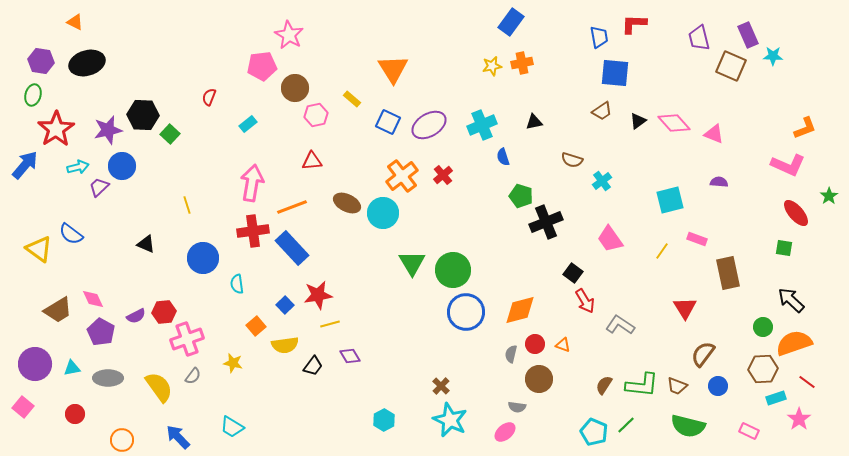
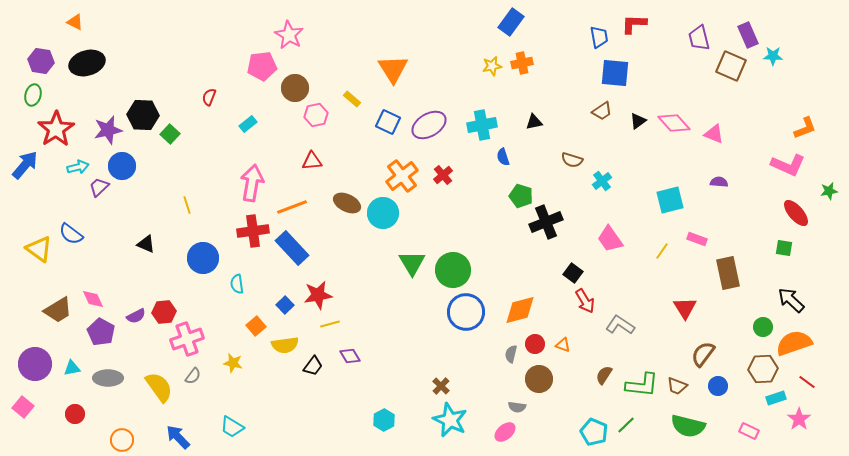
cyan cross at (482, 125): rotated 12 degrees clockwise
green star at (829, 196): moved 5 px up; rotated 24 degrees clockwise
brown semicircle at (604, 385): moved 10 px up
